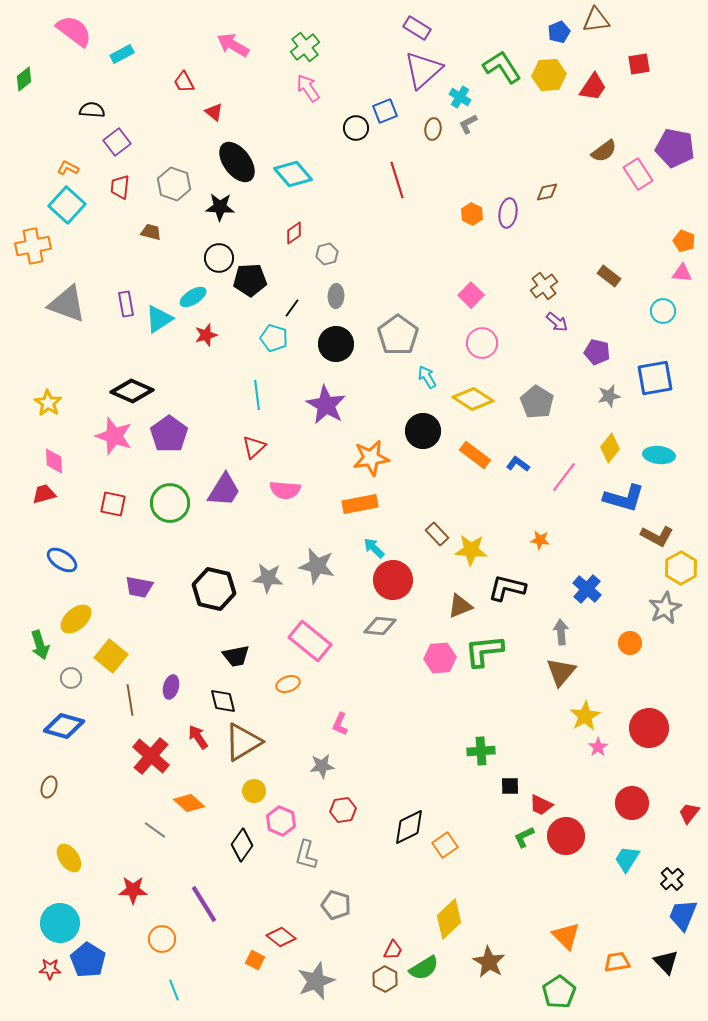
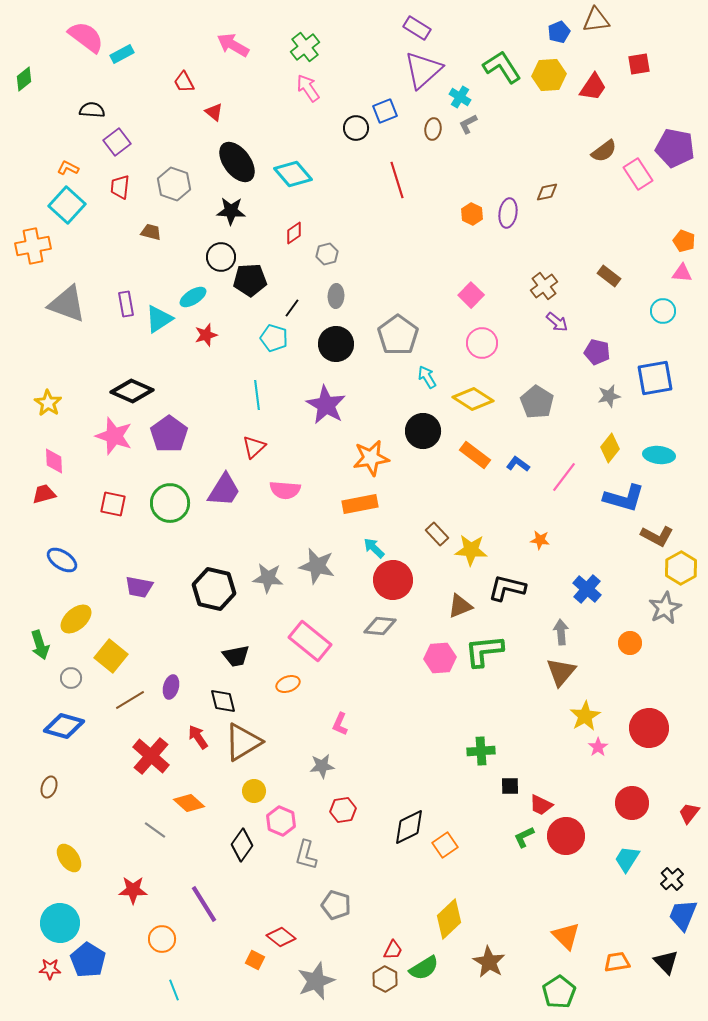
pink semicircle at (74, 31): moved 12 px right, 6 px down
black star at (220, 207): moved 11 px right, 4 px down
black circle at (219, 258): moved 2 px right, 1 px up
brown line at (130, 700): rotated 68 degrees clockwise
